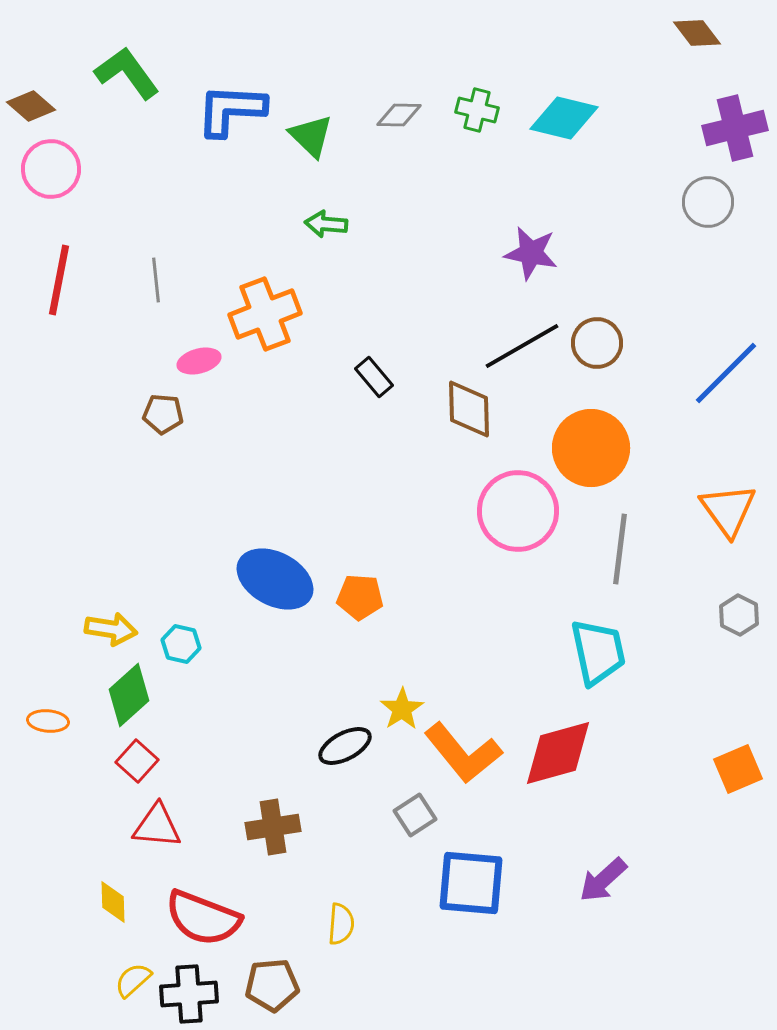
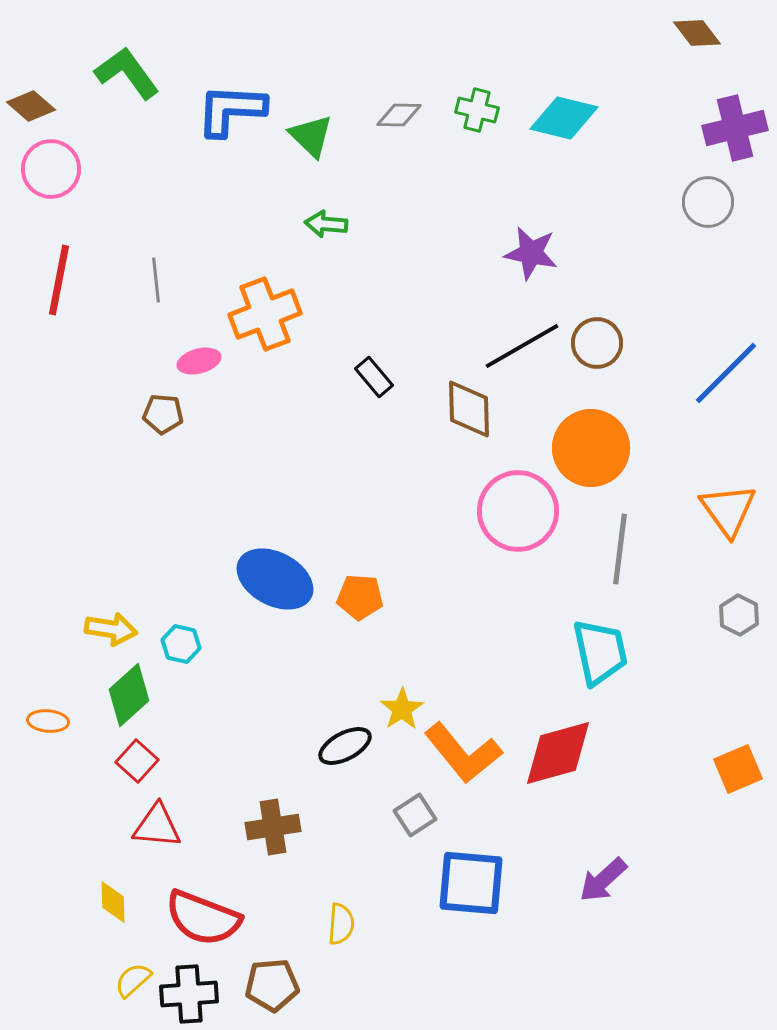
cyan trapezoid at (598, 652): moved 2 px right
